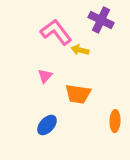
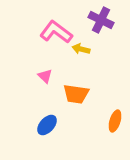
pink L-shape: rotated 16 degrees counterclockwise
yellow arrow: moved 1 px right, 1 px up
pink triangle: rotated 28 degrees counterclockwise
orange trapezoid: moved 2 px left
orange ellipse: rotated 15 degrees clockwise
